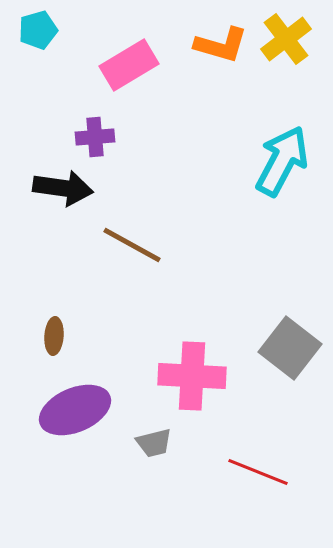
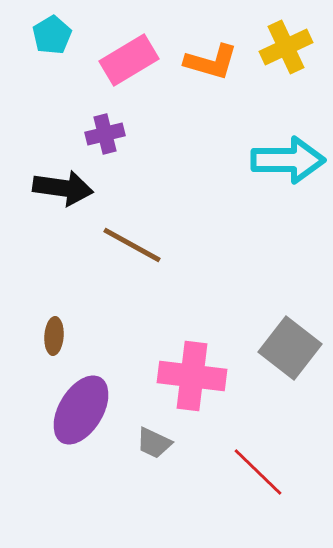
cyan pentagon: moved 14 px right, 5 px down; rotated 15 degrees counterclockwise
yellow cross: moved 8 px down; rotated 12 degrees clockwise
orange L-shape: moved 10 px left, 17 px down
pink rectangle: moved 5 px up
purple cross: moved 10 px right, 3 px up; rotated 9 degrees counterclockwise
cyan arrow: moved 6 px right, 1 px up; rotated 62 degrees clockwise
pink cross: rotated 4 degrees clockwise
purple ellipse: moved 6 px right; rotated 36 degrees counterclockwise
gray trapezoid: rotated 39 degrees clockwise
red line: rotated 22 degrees clockwise
